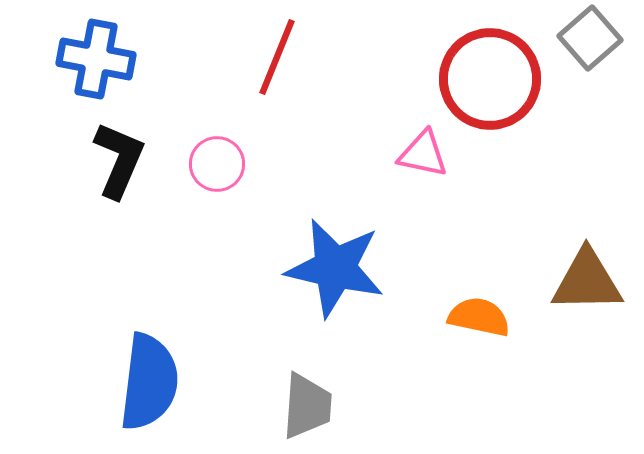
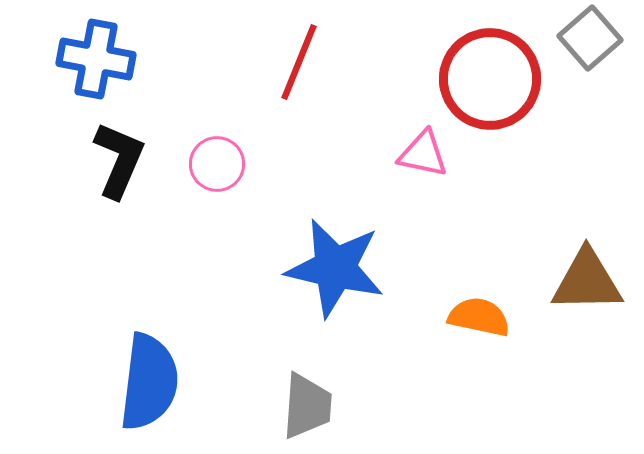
red line: moved 22 px right, 5 px down
